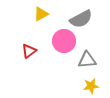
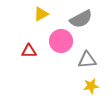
pink circle: moved 3 px left
red triangle: rotated 35 degrees clockwise
